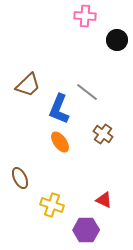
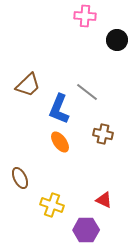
brown cross: rotated 24 degrees counterclockwise
